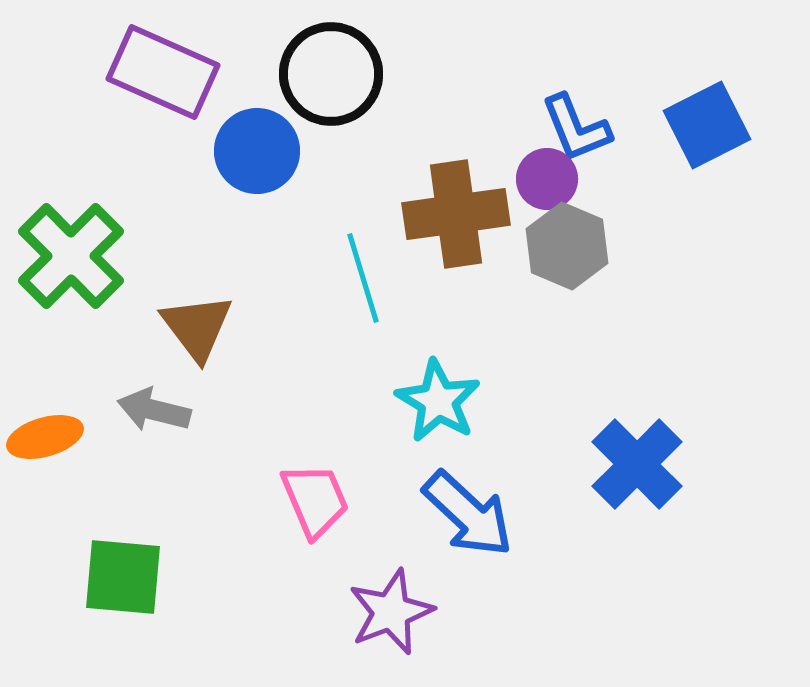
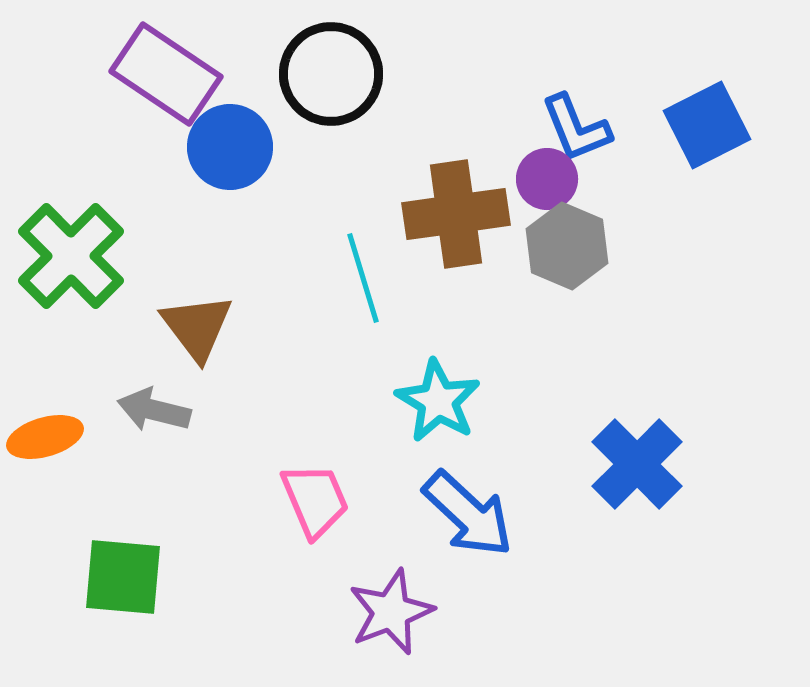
purple rectangle: moved 3 px right, 2 px down; rotated 10 degrees clockwise
blue circle: moved 27 px left, 4 px up
